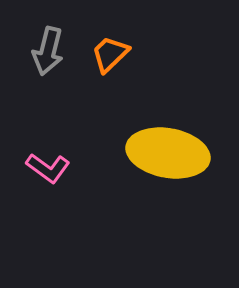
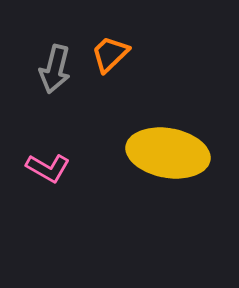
gray arrow: moved 7 px right, 18 px down
pink L-shape: rotated 6 degrees counterclockwise
